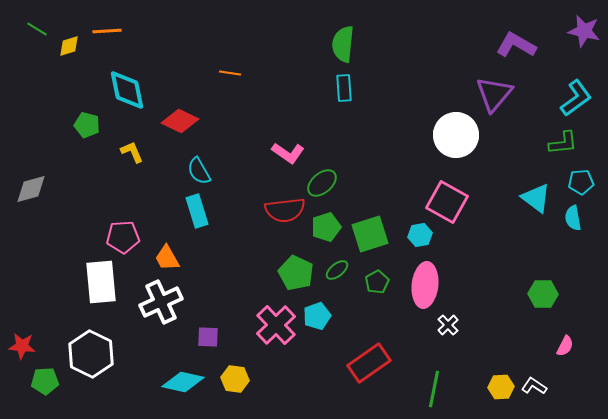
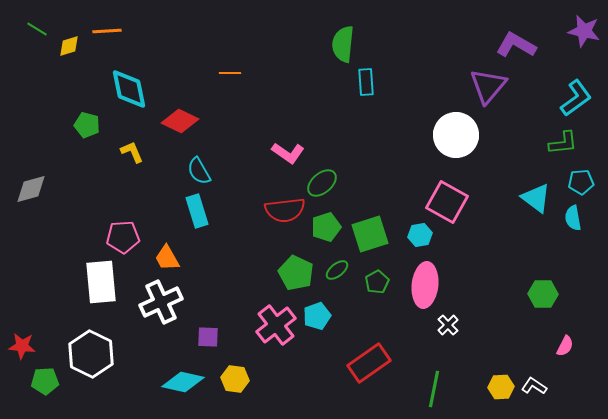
orange line at (230, 73): rotated 10 degrees counterclockwise
cyan rectangle at (344, 88): moved 22 px right, 6 px up
cyan diamond at (127, 90): moved 2 px right, 1 px up
purple triangle at (494, 94): moved 6 px left, 8 px up
pink cross at (276, 325): rotated 6 degrees clockwise
